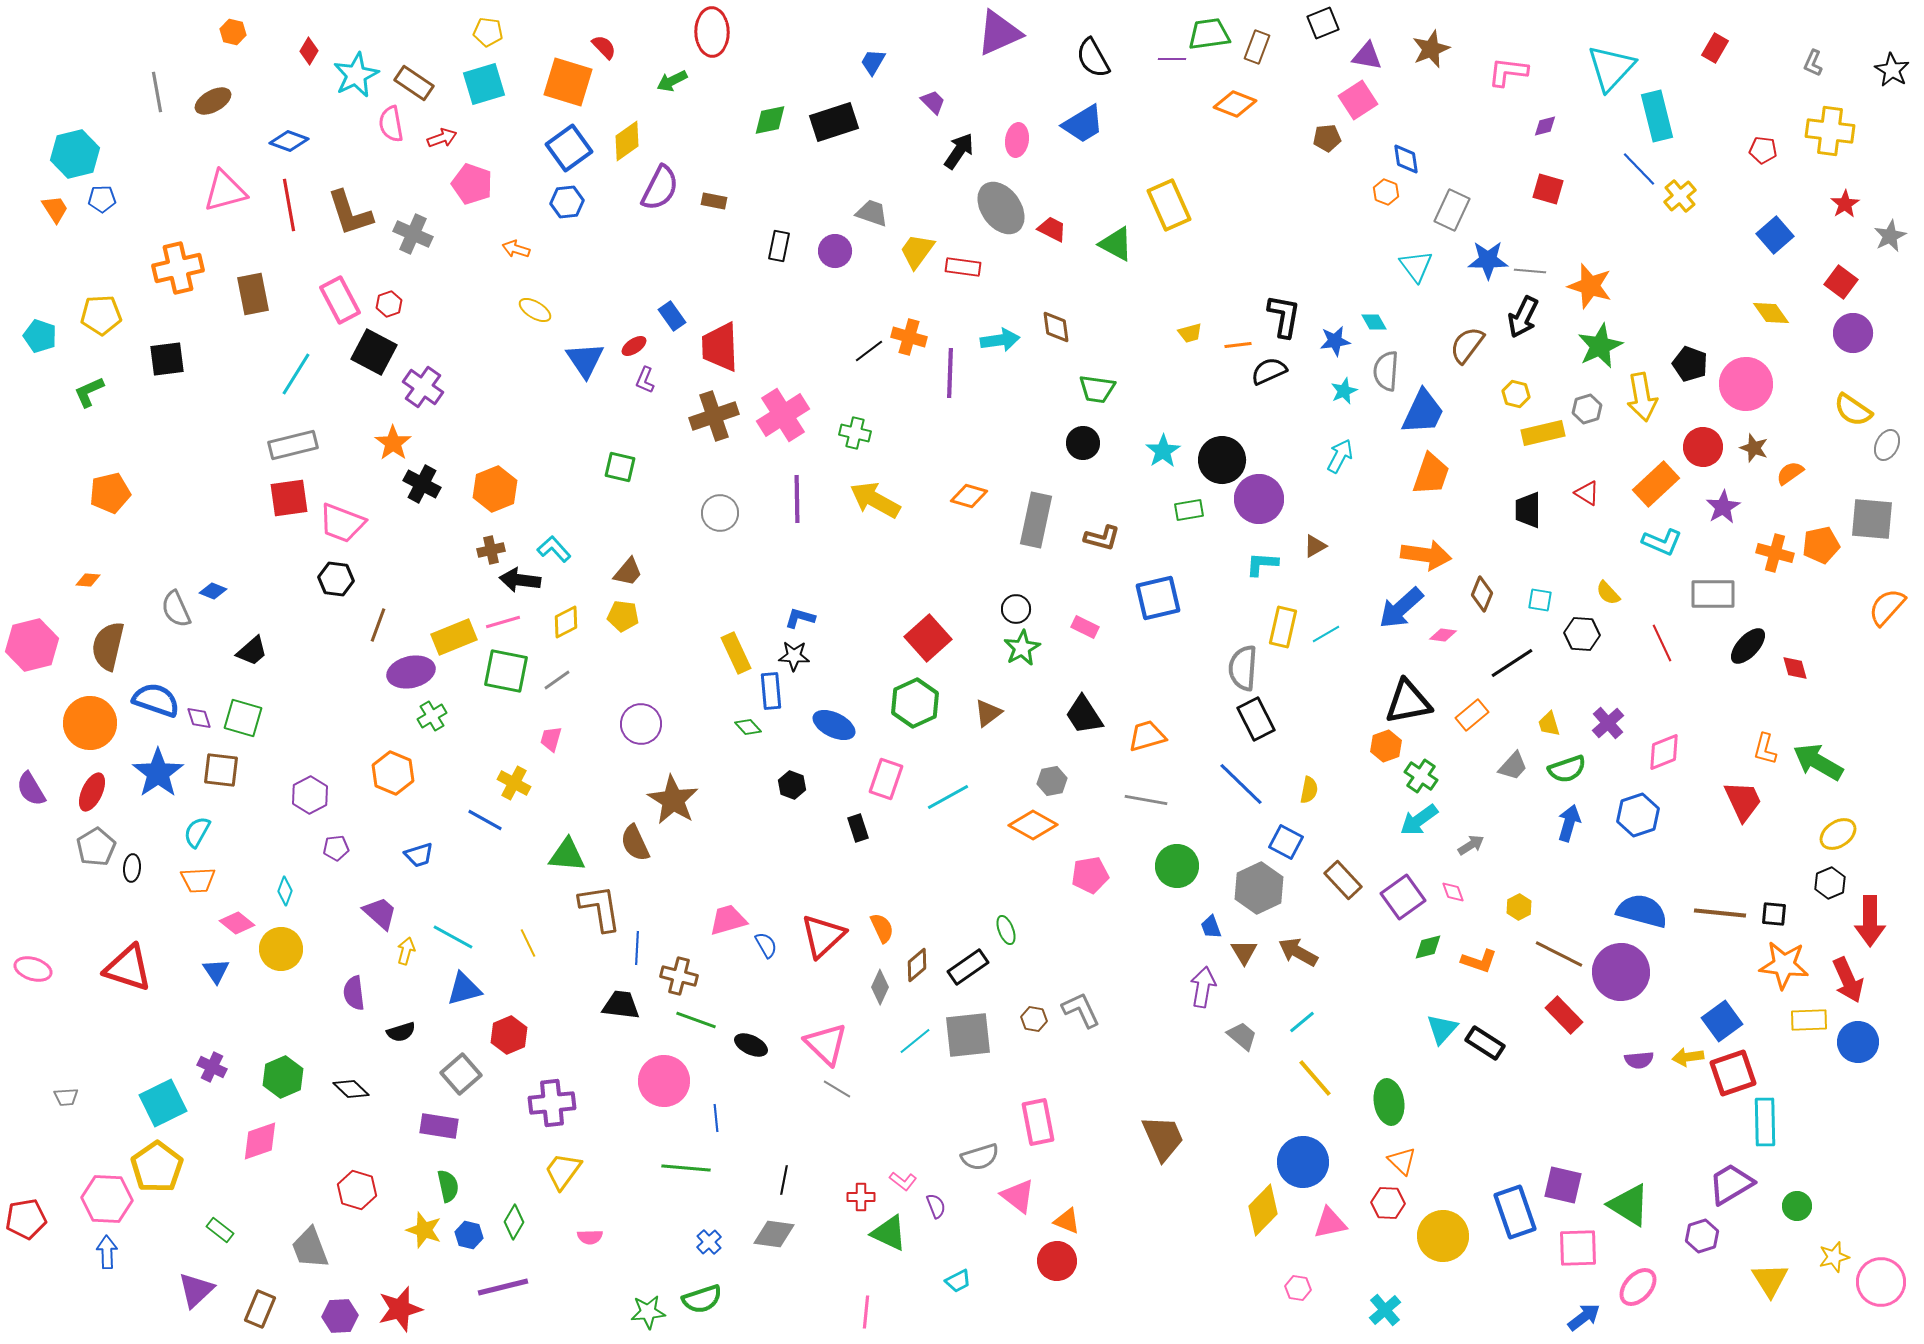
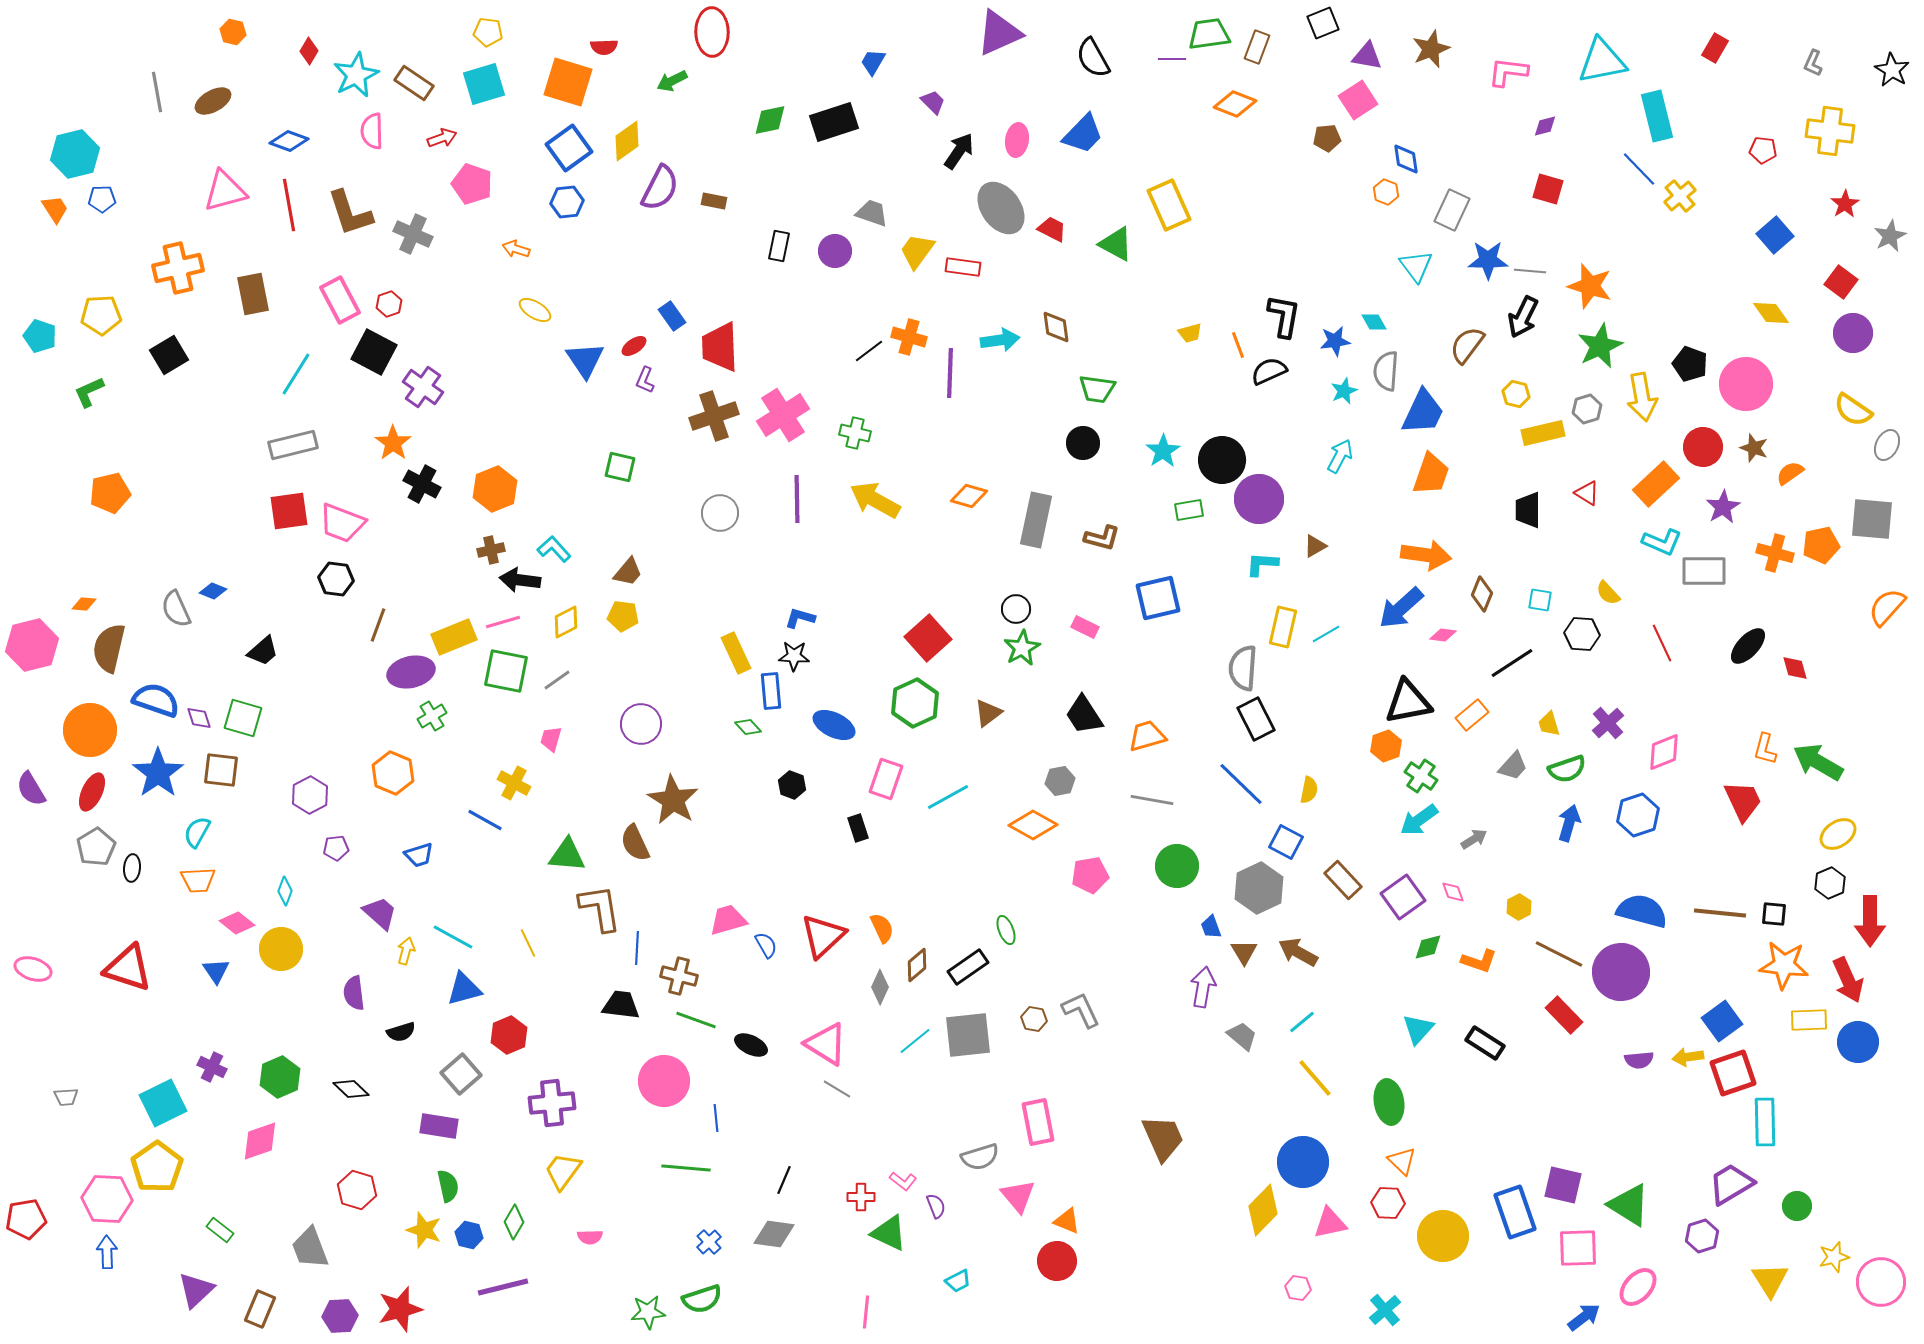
red semicircle at (604, 47): rotated 132 degrees clockwise
cyan triangle at (1611, 68): moved 9 px left, 7 px up; rotated 36 degrees clockwise
pink semicircle at (391, 124): moved 19 px left, 7 px down; rotated 9 degrees clockwise
blue trapezoid at (1083, 124): moved 10 px down; rotated 15 degrees counterclockwise
orange line at (1238, 345): rotated 76 degrees clockwise
black square at (167, 359): moved 2 px right, 4 px up; rotated 24 degrees counterclockwise
red square at (289, 498): moved 13 px down
orange diamond at (88, 580): moved 4 px left, 24 px down
gray rectangle at (1713, 594): moved 9 px left, 23 px up
brown semicircle at (108, 646): moved 1 px right, 2 px down
black trapezoid at (252, 651): moved 11 px right
orange circle at (90, 723): moved 7 px down
gray hexagon at (1052, 781): moved 8 px right
gray line at (1146, 800): moved 6 px right
gray arrow at (1471, 845): moved 3 px right, 6 px up
cyan triangle at (1442, 1029): moved 24 px left
pink triangle at (826, 1044): rotated 12 degrees counterclockwise
green hexagon at (283, 1077): moved 3 px left
black line at (784, 1180): rotated 12 degrees clockwise
pink triangle at (1018, 1196): rotated 12 degrees clockwise
